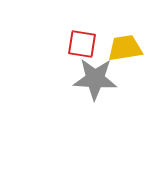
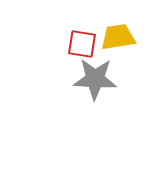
yellow trapezoid: moved 7 px left, 11 px up
